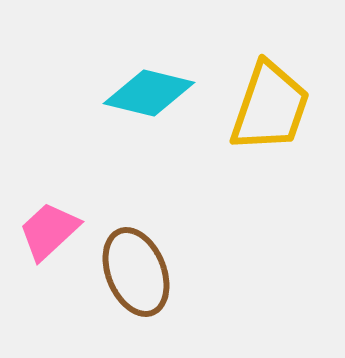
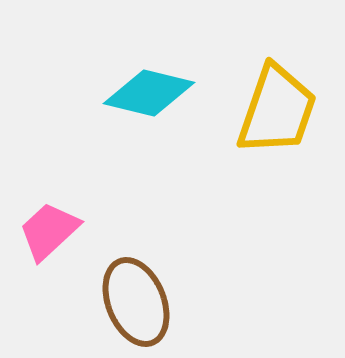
yellow trapezoid: moved 7 px right, 3 px down
brown ellipse: moved 30 px down
